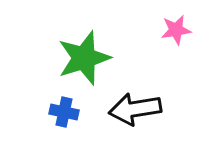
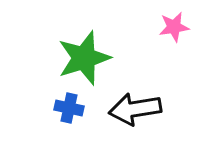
pink star: moved 2 px left, 3 px up
blue cross: moved 5 px right, 4 px up
